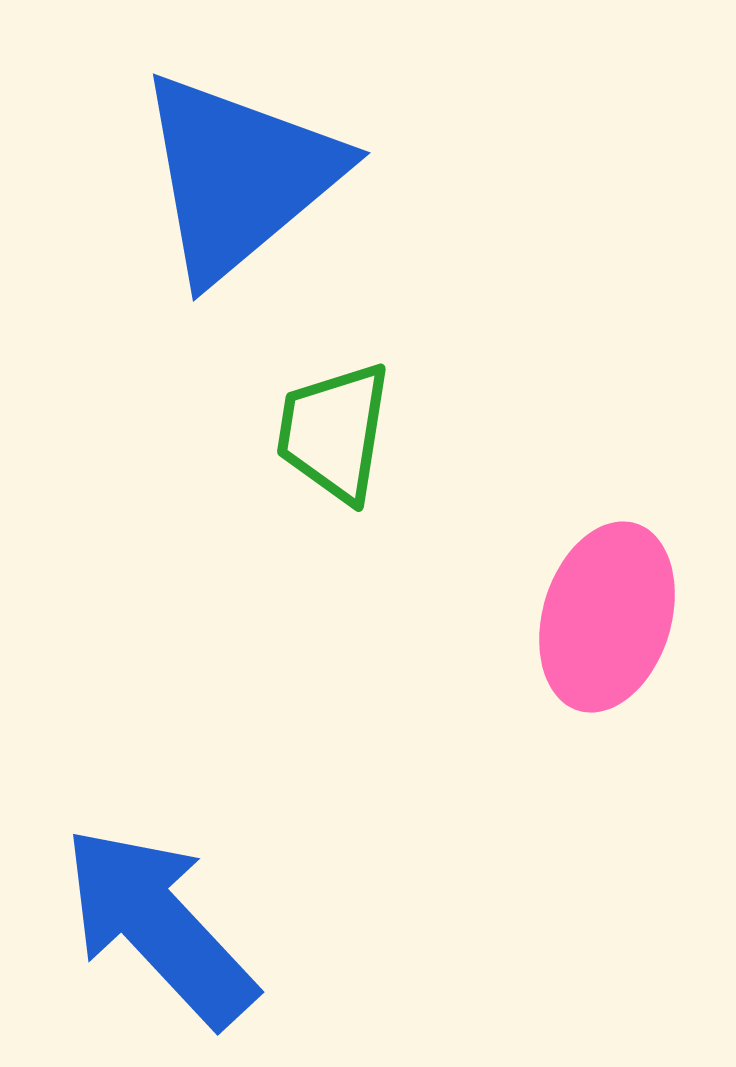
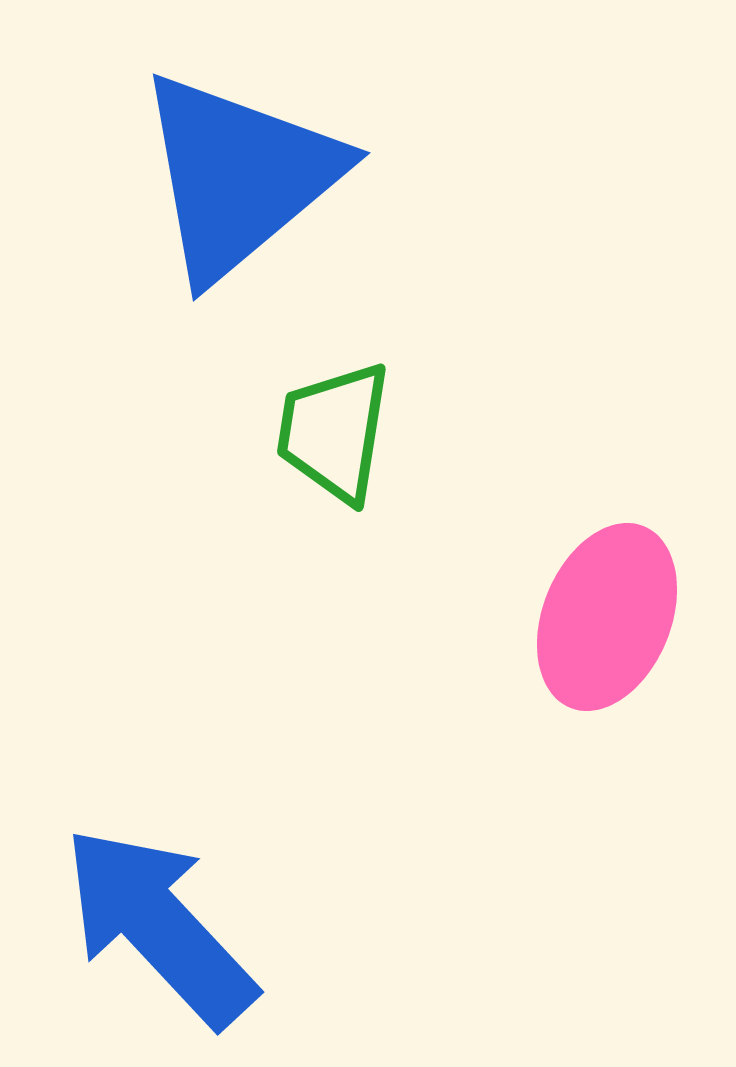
pink ellipse: rotated 5 degrees clockwise
